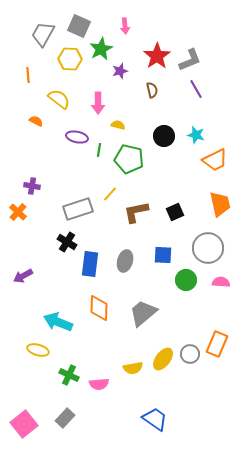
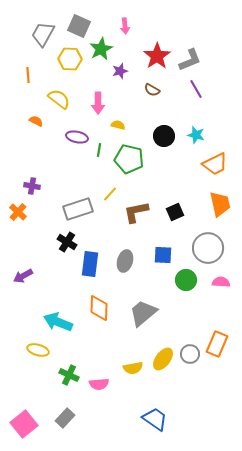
brown semicircle at (152, 90): rotated 133 degrees clockwise
orange trapezoid at (215, 160): moved 4 px down
